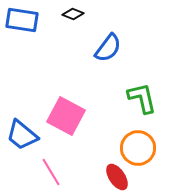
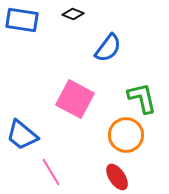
pink square: moved 9 px right, 17 px up
orange circle: moved 12 px left, 13 px up
